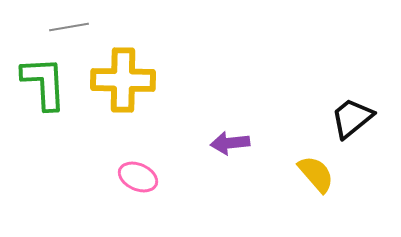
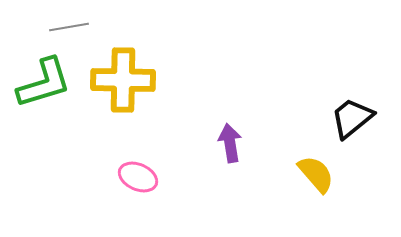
green L-shape: rotated 76 degrees clockwise
purple arrow: rotated 87 degrees clockwise
